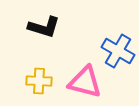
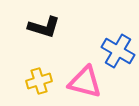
yellow cross: rotated 20 degrees counterclockwise
